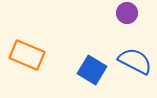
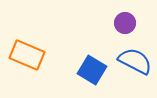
purple circle: moved 2 px left, 10 px down
